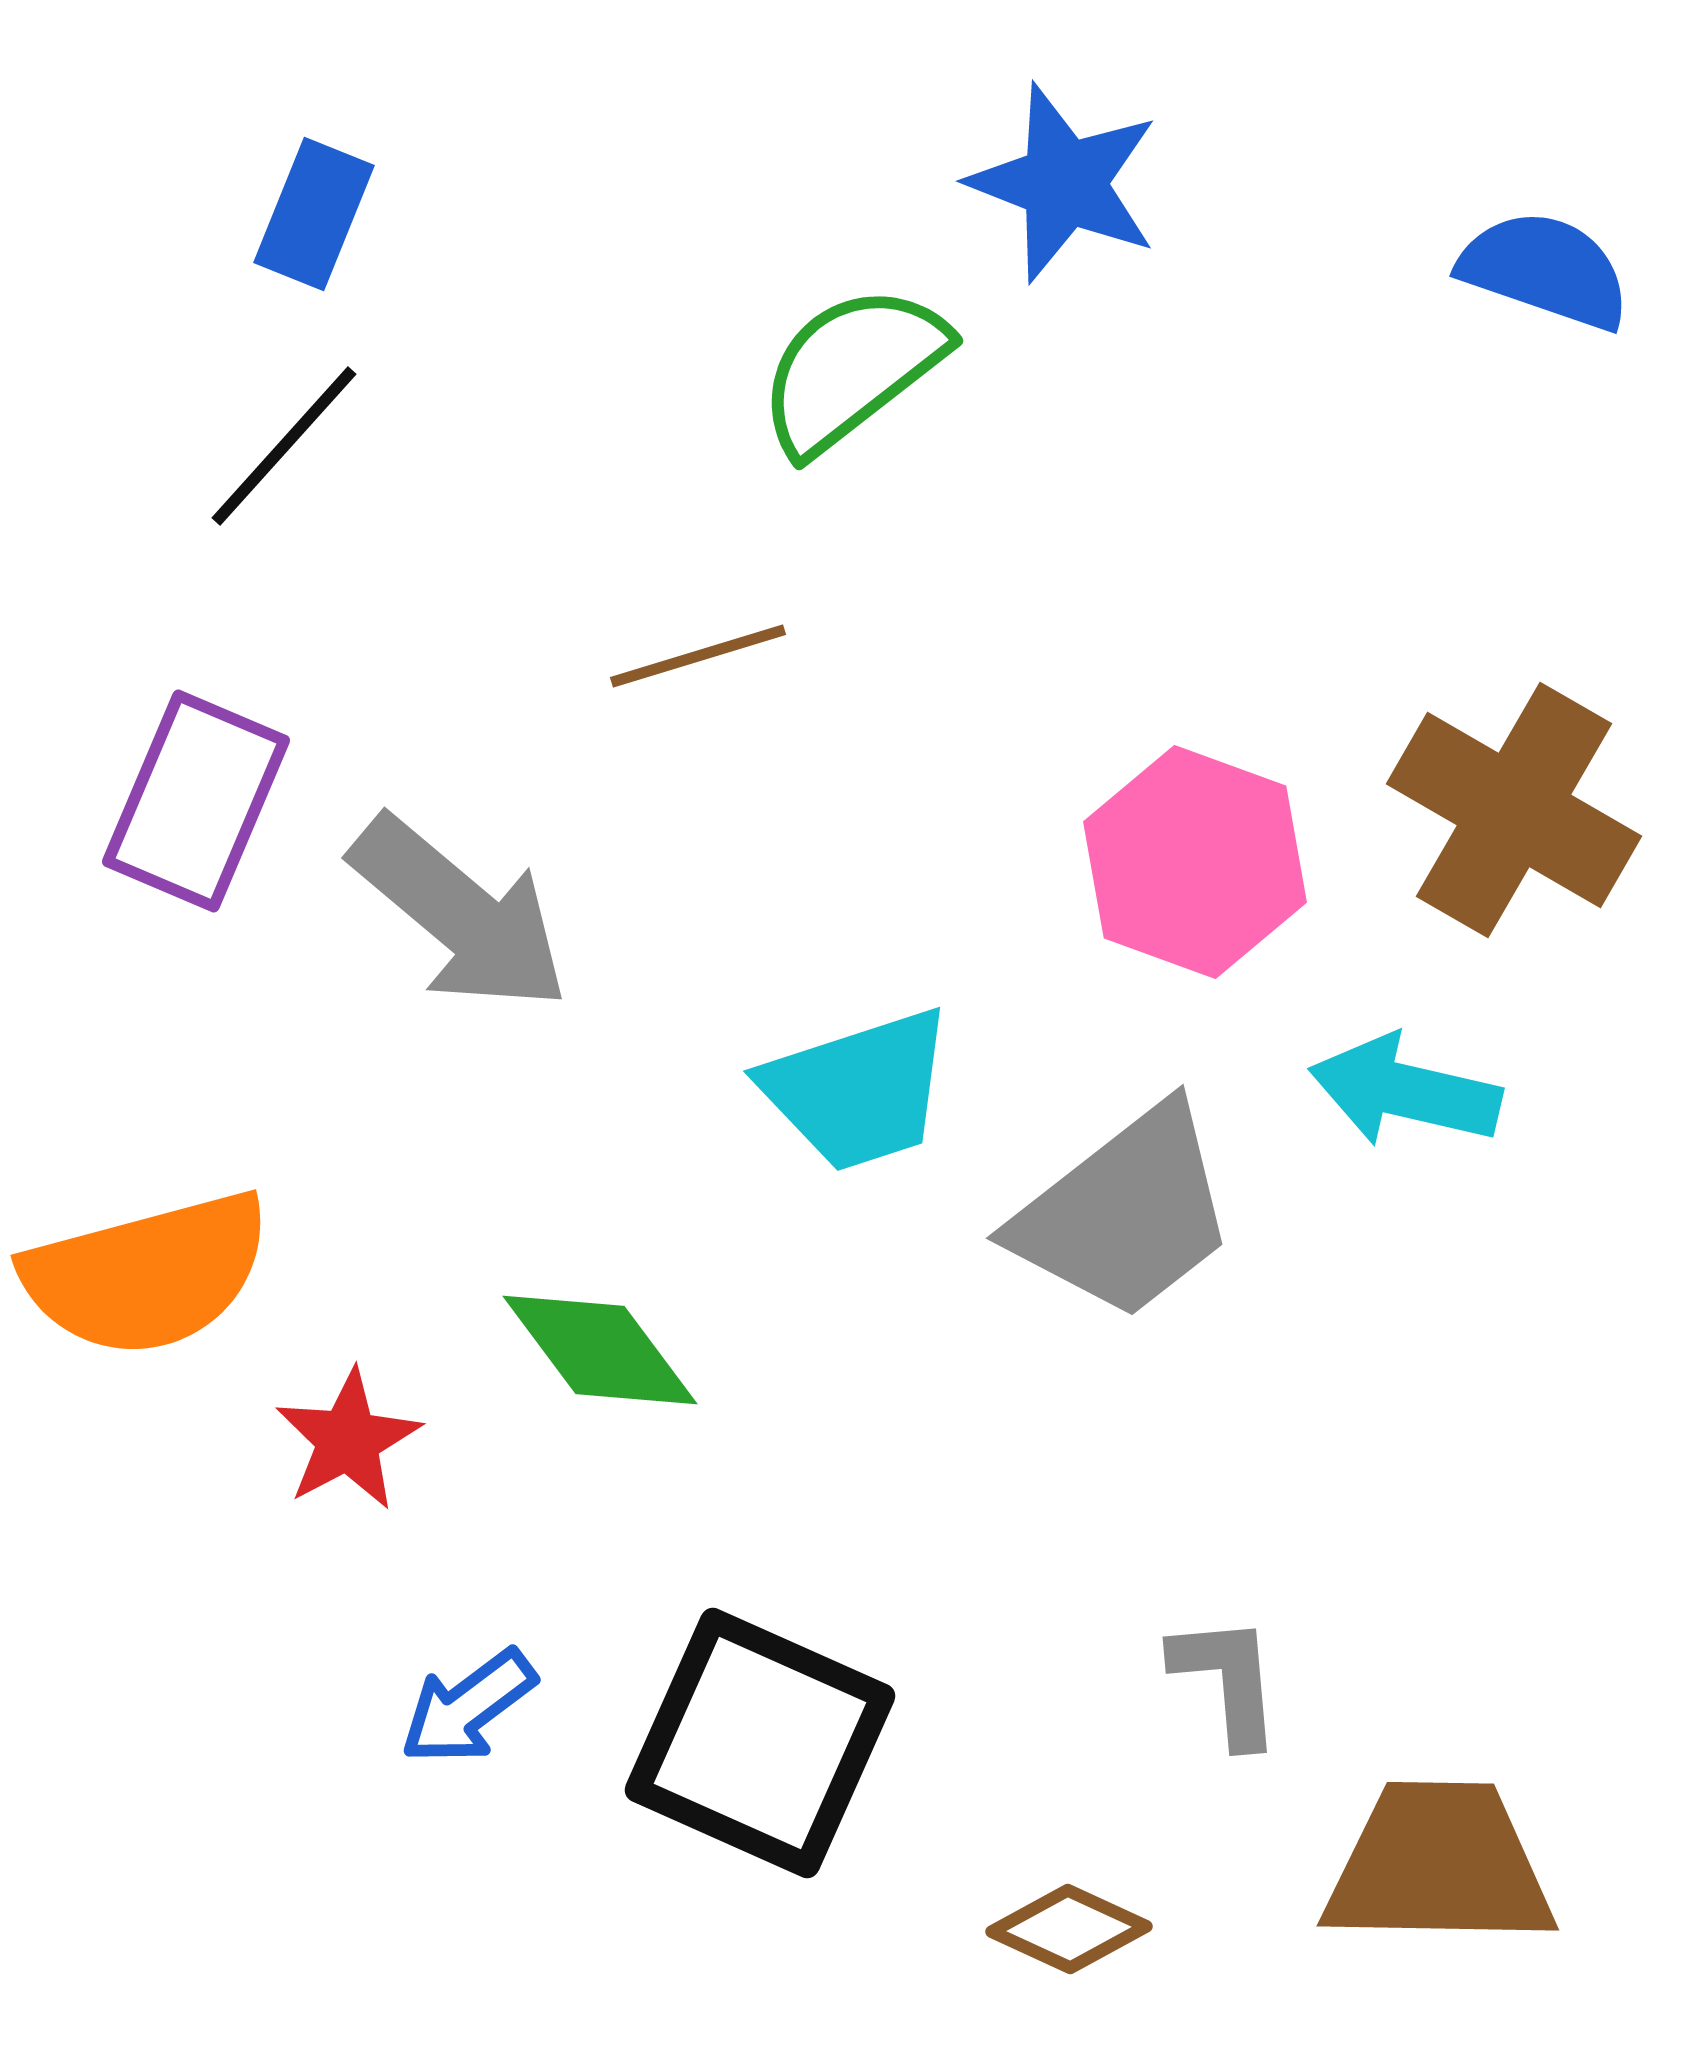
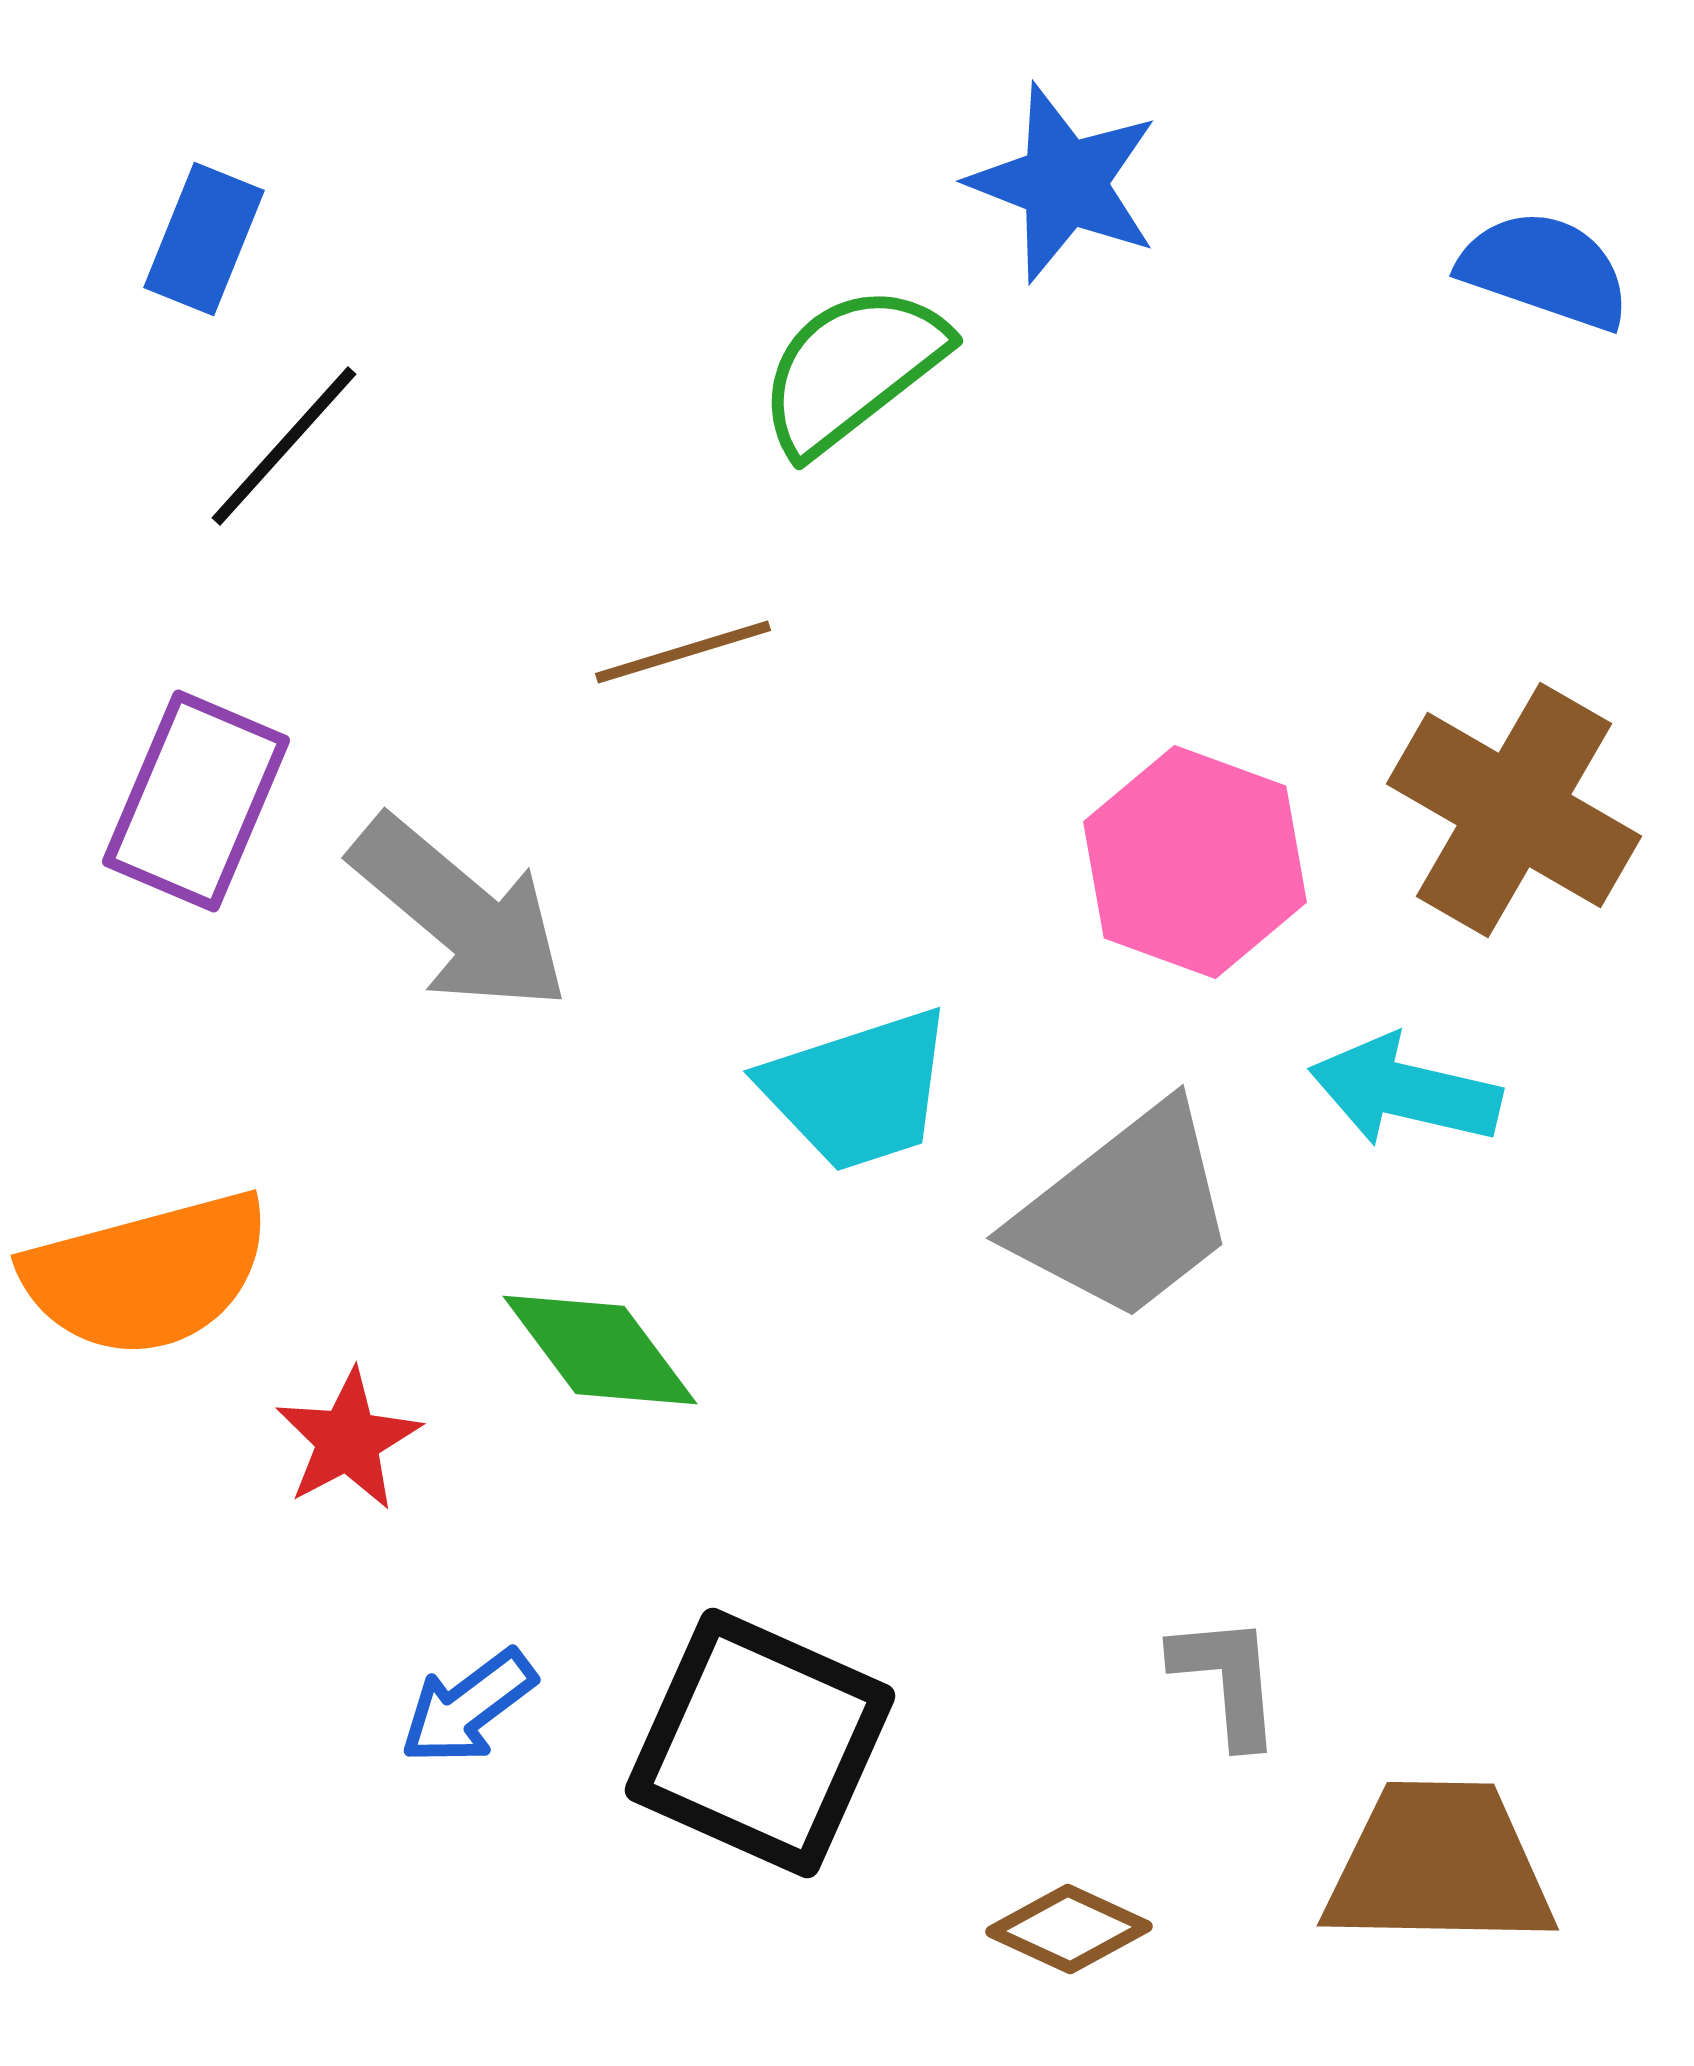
blue rectangle: moved 110 px left, 25 px down
brown line: moved 15 px left, 4 px up
